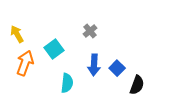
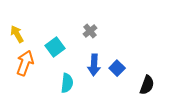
cyan square: moved 1 px right, 2 px up
black semicircle: moved 10 px right
